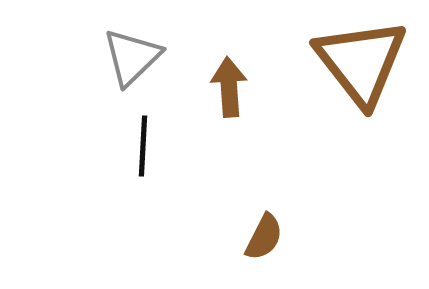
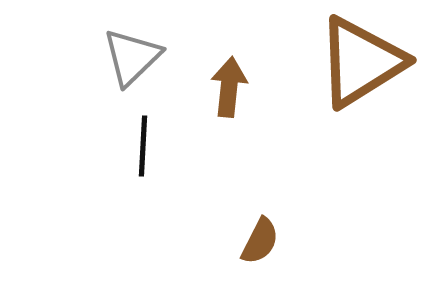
brown triangle: rotated 36 degrees clockwise
brown arrow: rotated 10 degrees clockwise
brown semicircle: moved 4 px left, 4 px down
